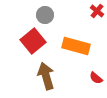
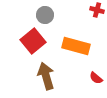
red cross: moved 1 px up; rotated 24 degrees counterclockwise
